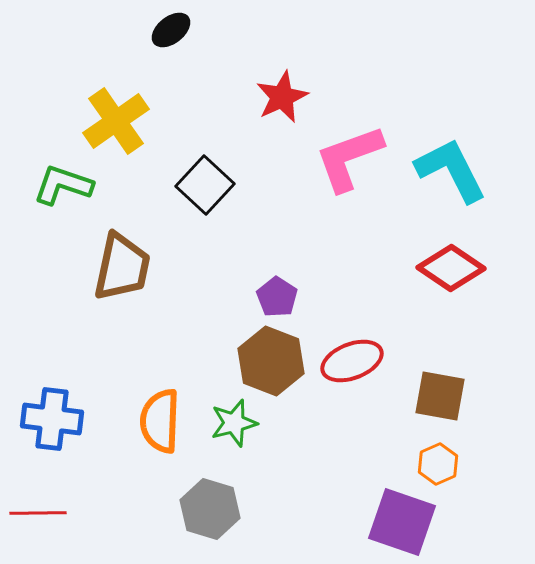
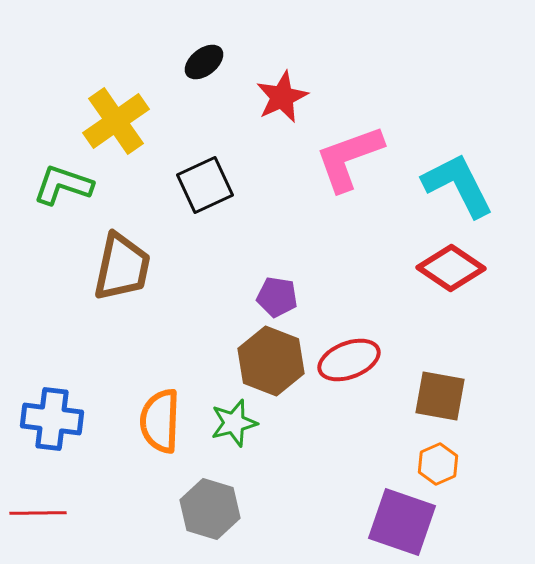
black ellipse: moved 33 px right, 32 px down
cyan L-shape: moved 7 px right, 15 px down
black square: rotated 22 degrees clockwise
purple pentagon: rotated 24 degrees counterclockwise
red ellipse: moved 3 px left, 1 px up
